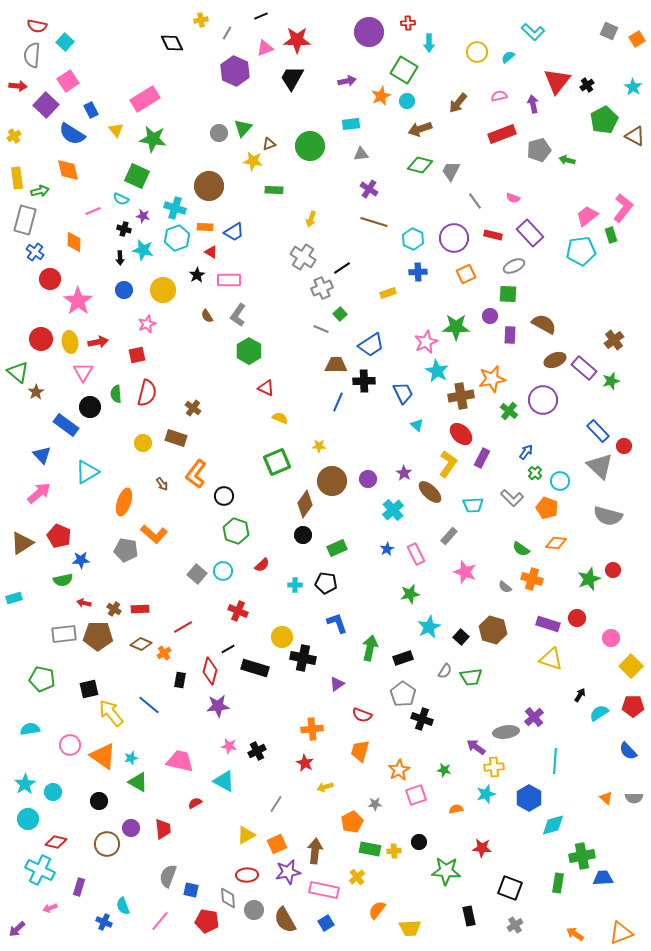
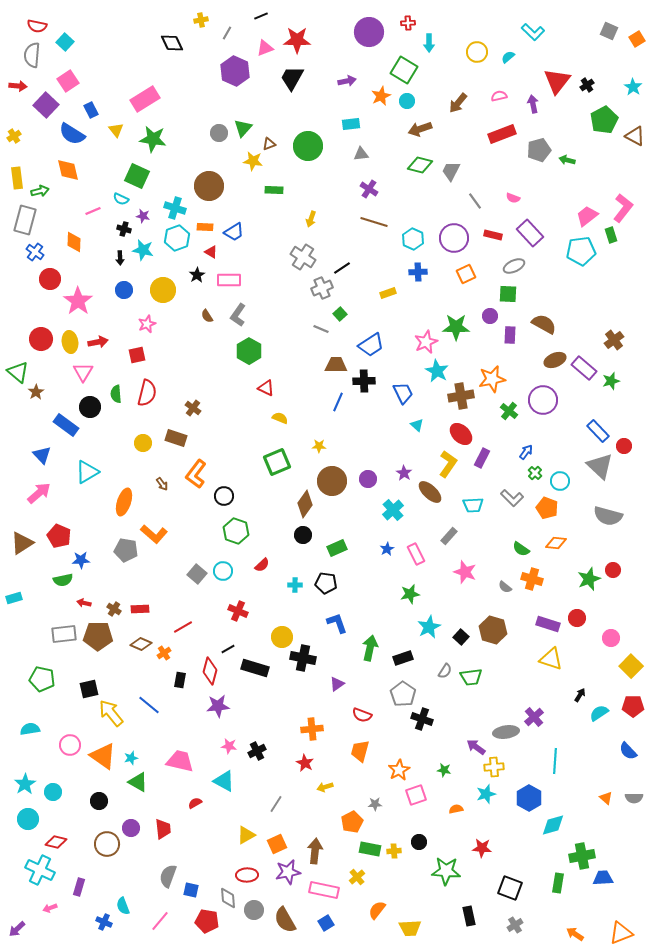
green circle at (310, 146): moved 2 px left
